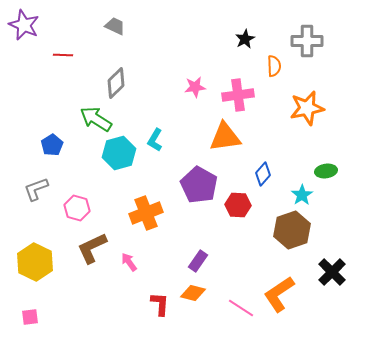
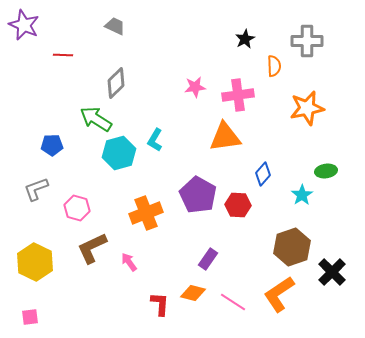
blue pentagon: rotated 30 degrees clockwise
purple pentagon: moved 1 px left, 10 px down
brown hexagon: moved 17 px down
purple rectangle: moved 10 px right, 2 px up
pink line: moved 8 px left, 6 px up
